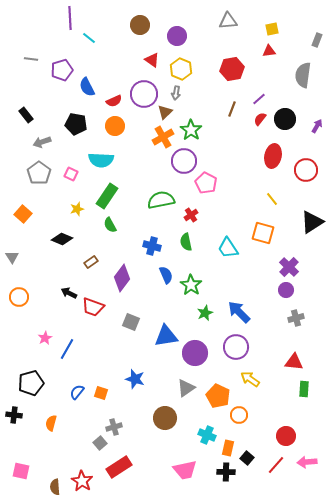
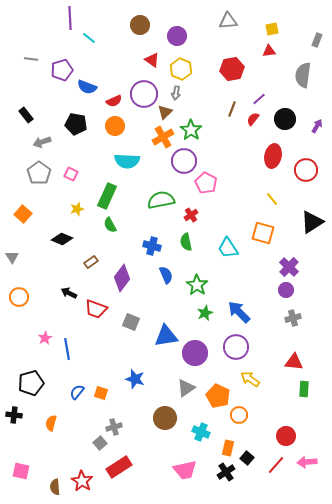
blue semicircle at (87, 87): rotated 42 degrees counterclockwise
red semicircle at (260, 119): moved 7 px left
cyan semicircle at (101, 160): moved 26 px right, 1 px down
green rectangle at (107, 196): rotated 10 degrees counterclockwise
green star at (191, 285): moved 6 px right
red trapezoid at (93, 307): moved 3 px right, 2 px down
gray cross at (296, 318): moved 3 px left
blue line at (67, 349): rotated 40 degrees counterclockwise
cyan cross at (207, 435): moved 6 px left, 3 px up
black cross at (226, 472): rotated 36 degrees counterclockwise
